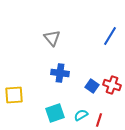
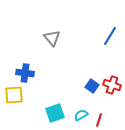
blue cross: moved 35 px left
